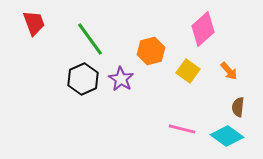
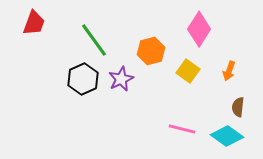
red trapezoid: rotated 40 degrees clockwise
pink diamond: moved 4 px left; rotated 16 degrees counterclockwise
green line: moved 4 px right, 1 px down
orange arrow: rotated 60 degrees clockwise
purple star: rotated 15 degrees clockwise
